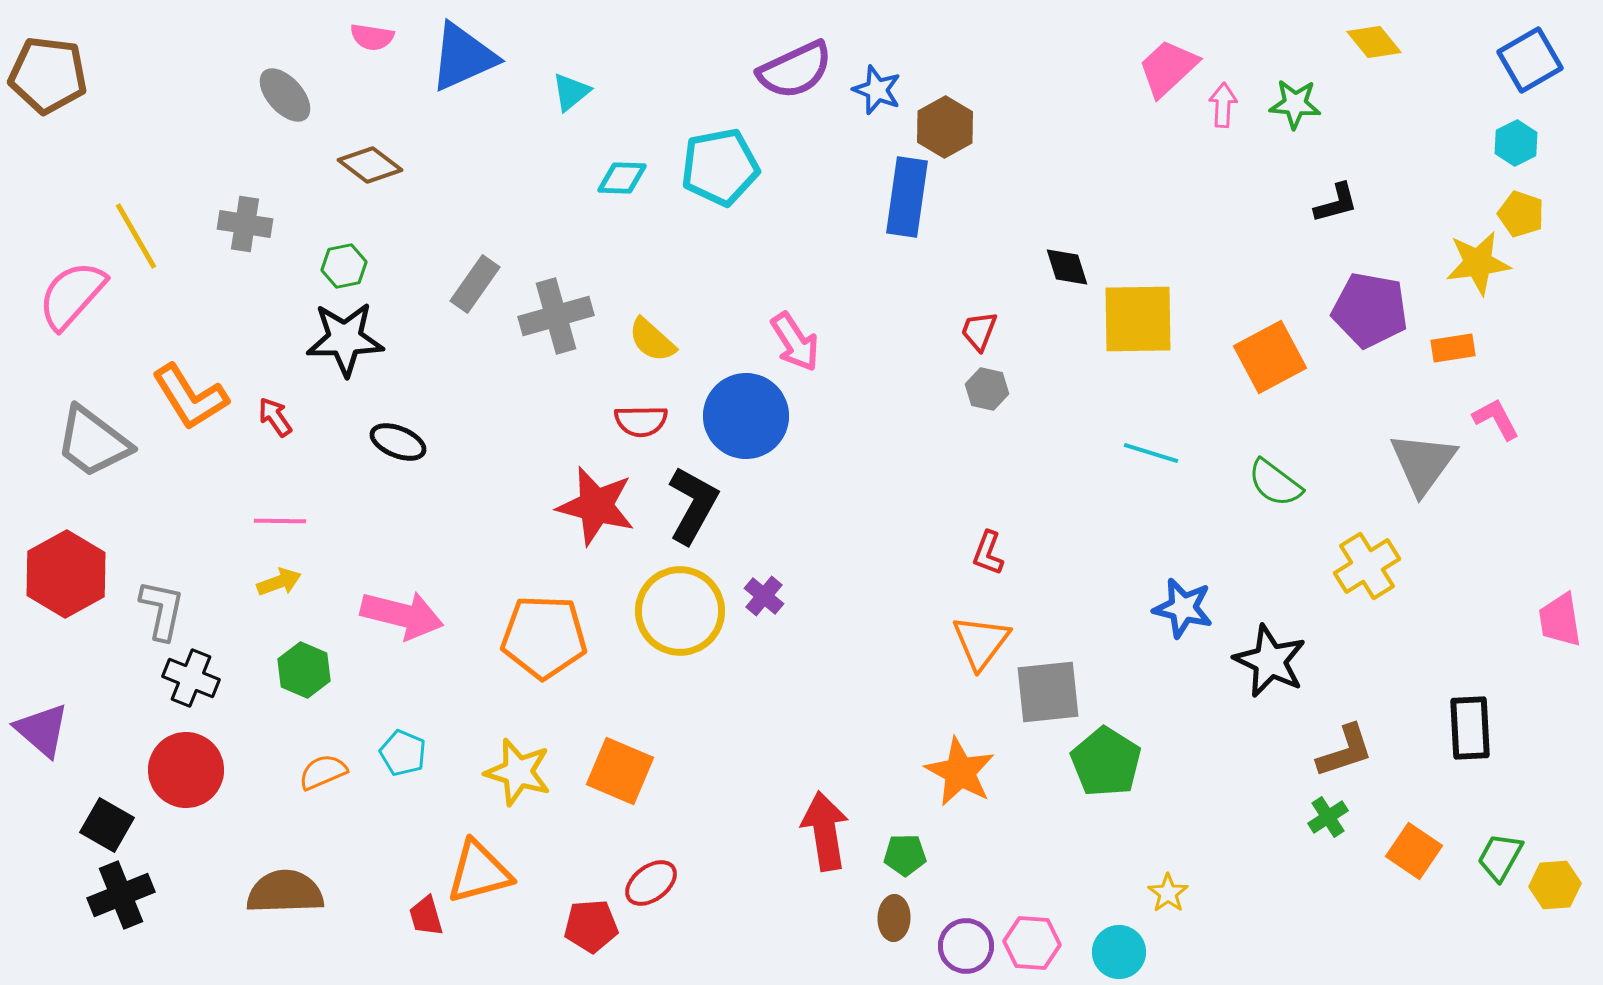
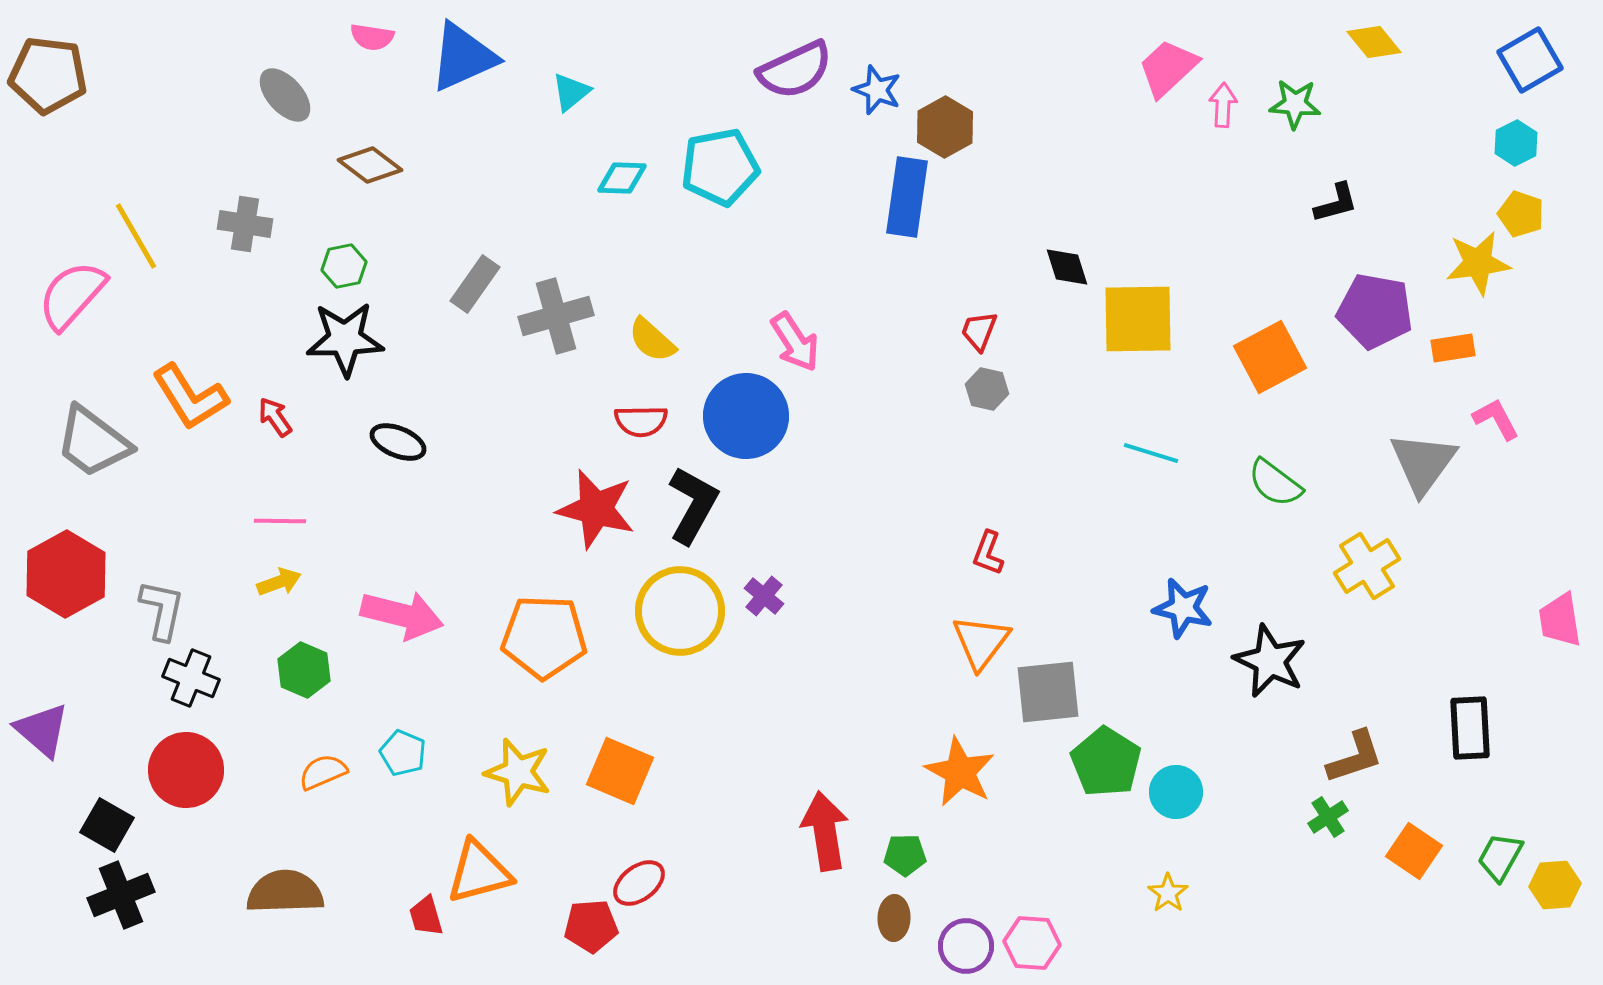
purple pentagon at (1370, 310): moved 5 px right, 1 px down
red star at (596, 506): moved 3 px down
brown L-shape at (1345, 751): moved 10 px right, 6 px down
red ellipse at (651, 883): moved 12 px left
cyan circle at (1119, 952): moved 57 px right, 160 px up
